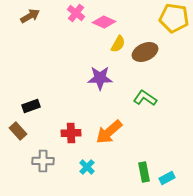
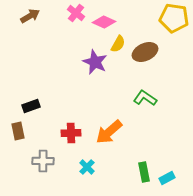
purple star: moved 5 px left, 16 px up; rotated 25 degrees clockwise
brown rectangle: rotated 30 degrees clockwise
